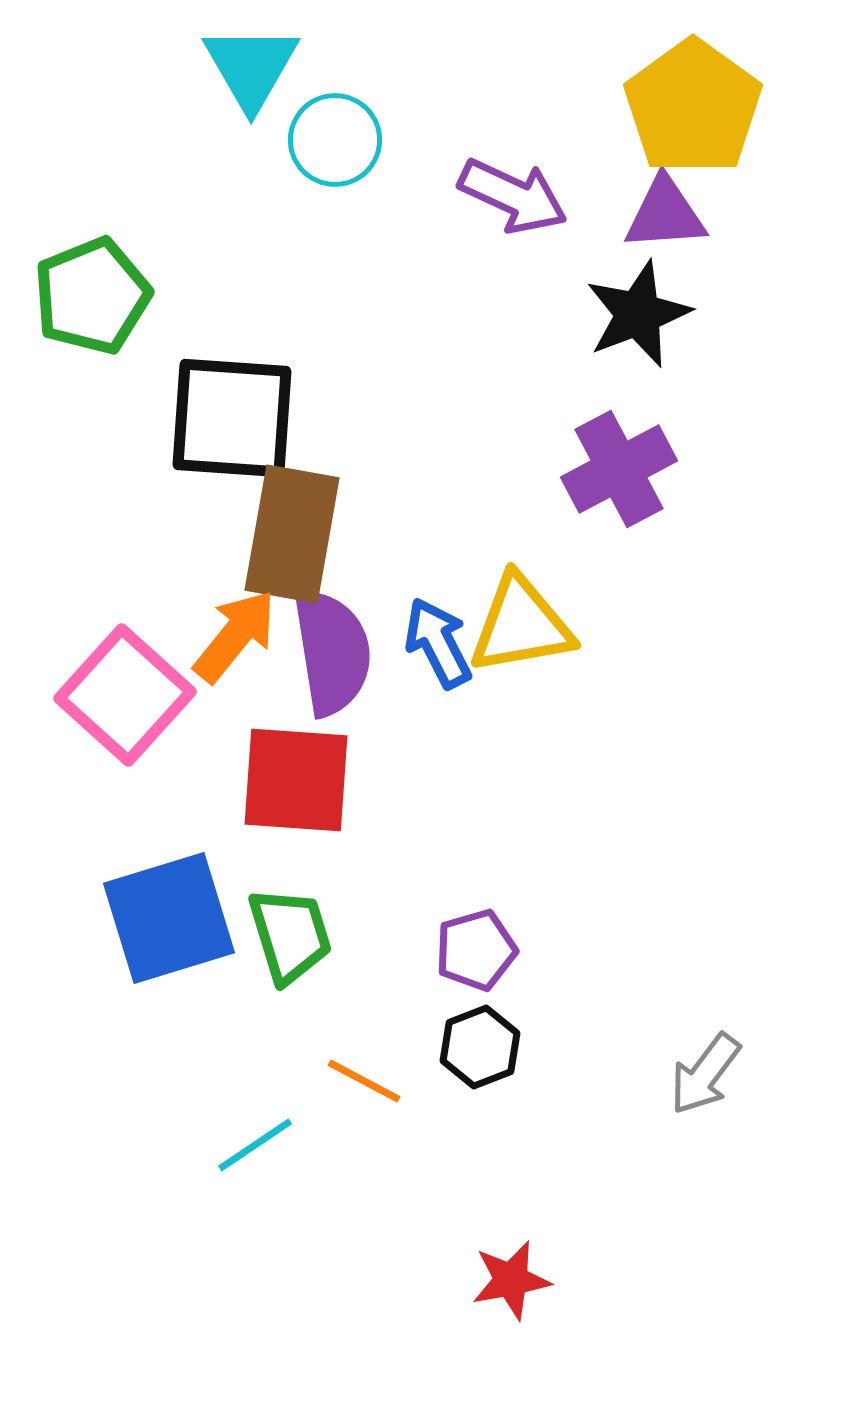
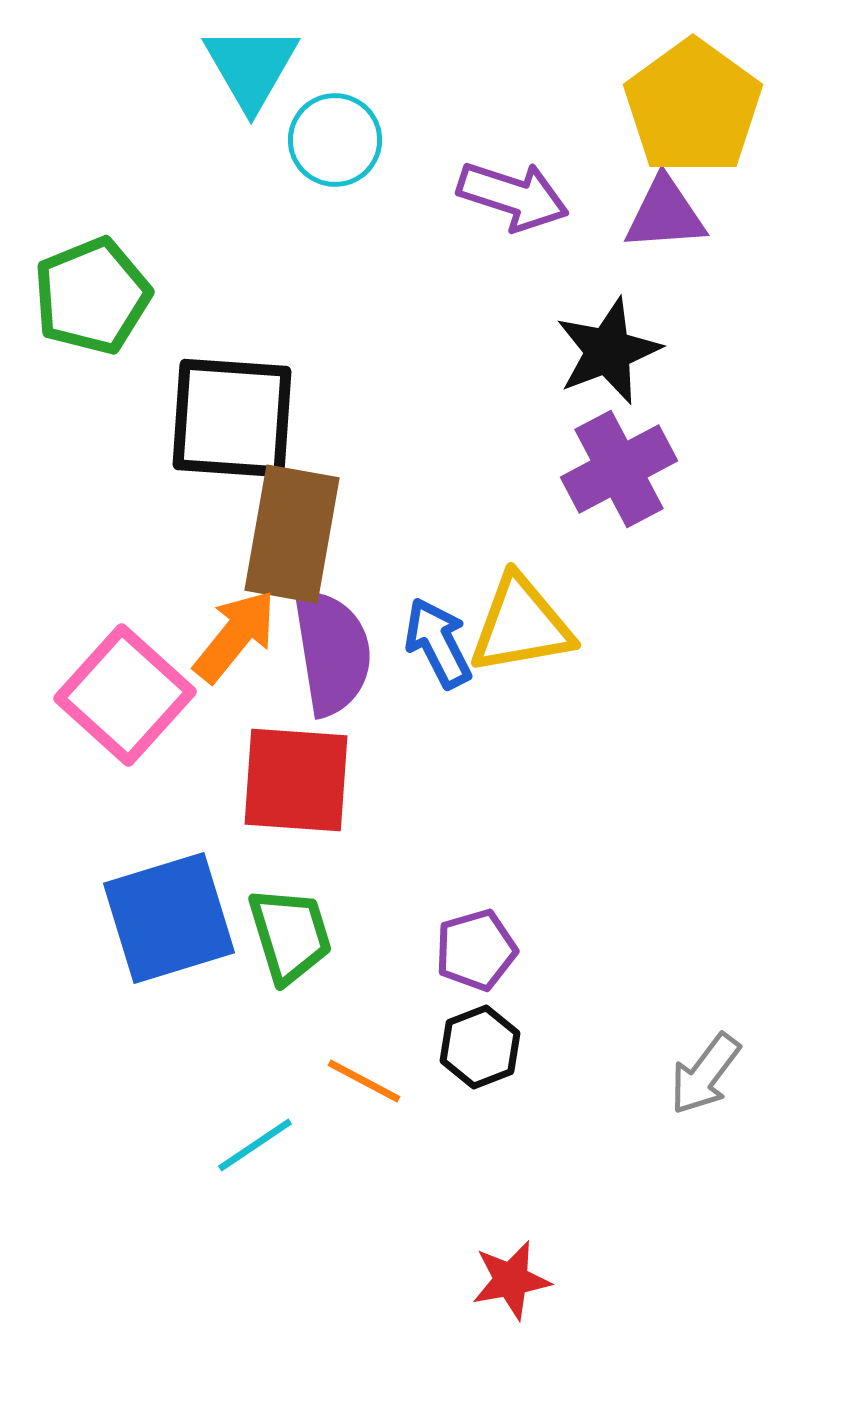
purple arrow: rotated 7 degrees counterclockwise
black star: moved 30 px left, 37 px down
